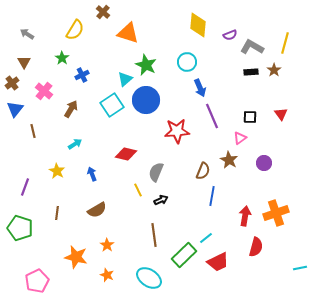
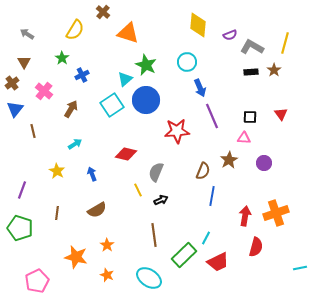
pink triangle at (240, 138): moved 4 px right; rotated 40 degrees clockwise
brown star at (229, 160): rotated 12 degrees clockwise
purple line at (25, 187): moved 3 px left, 3 px down
cyan line at (206, 238): rotated 24 degrees counterclockwise
